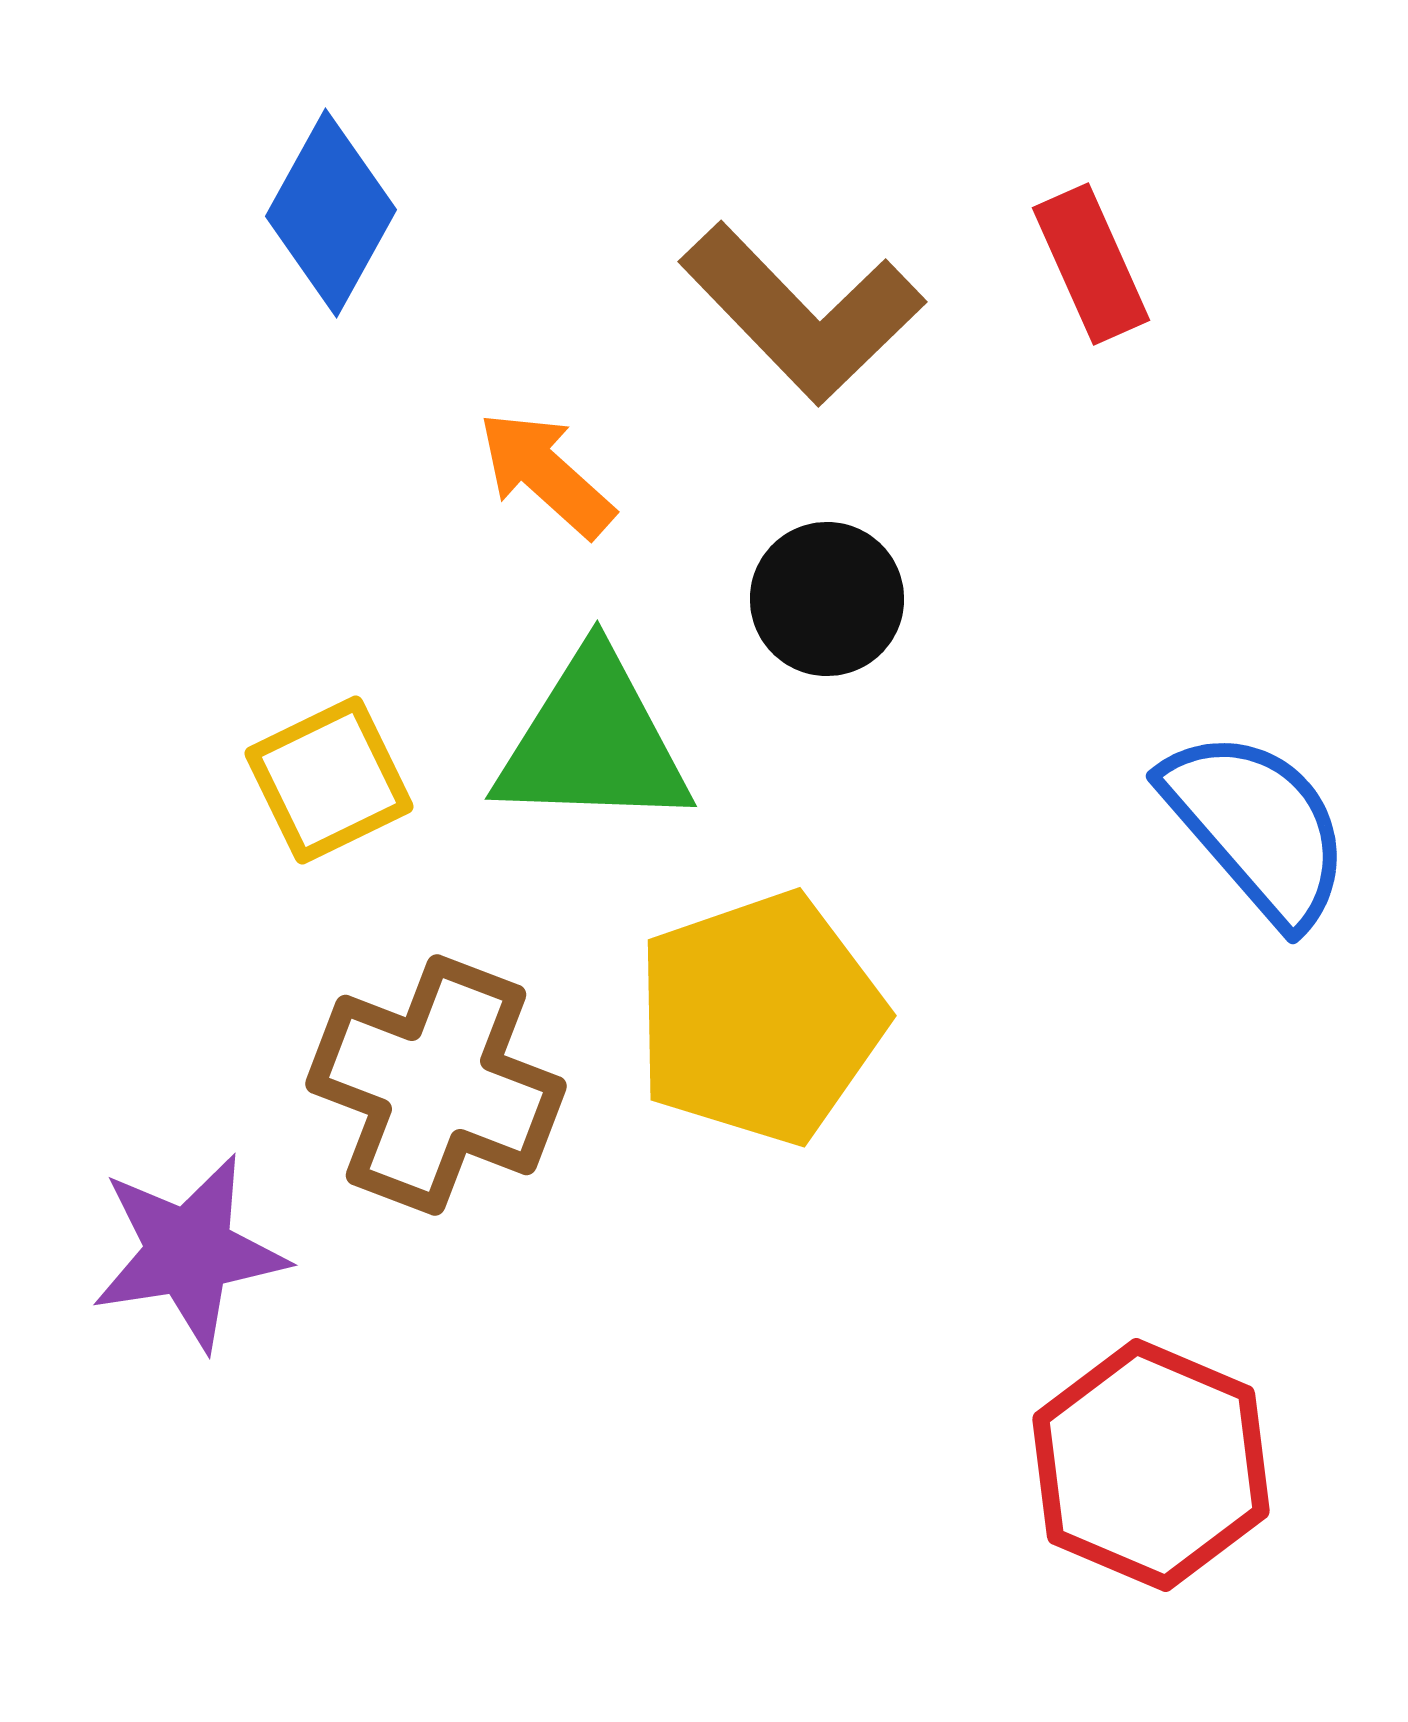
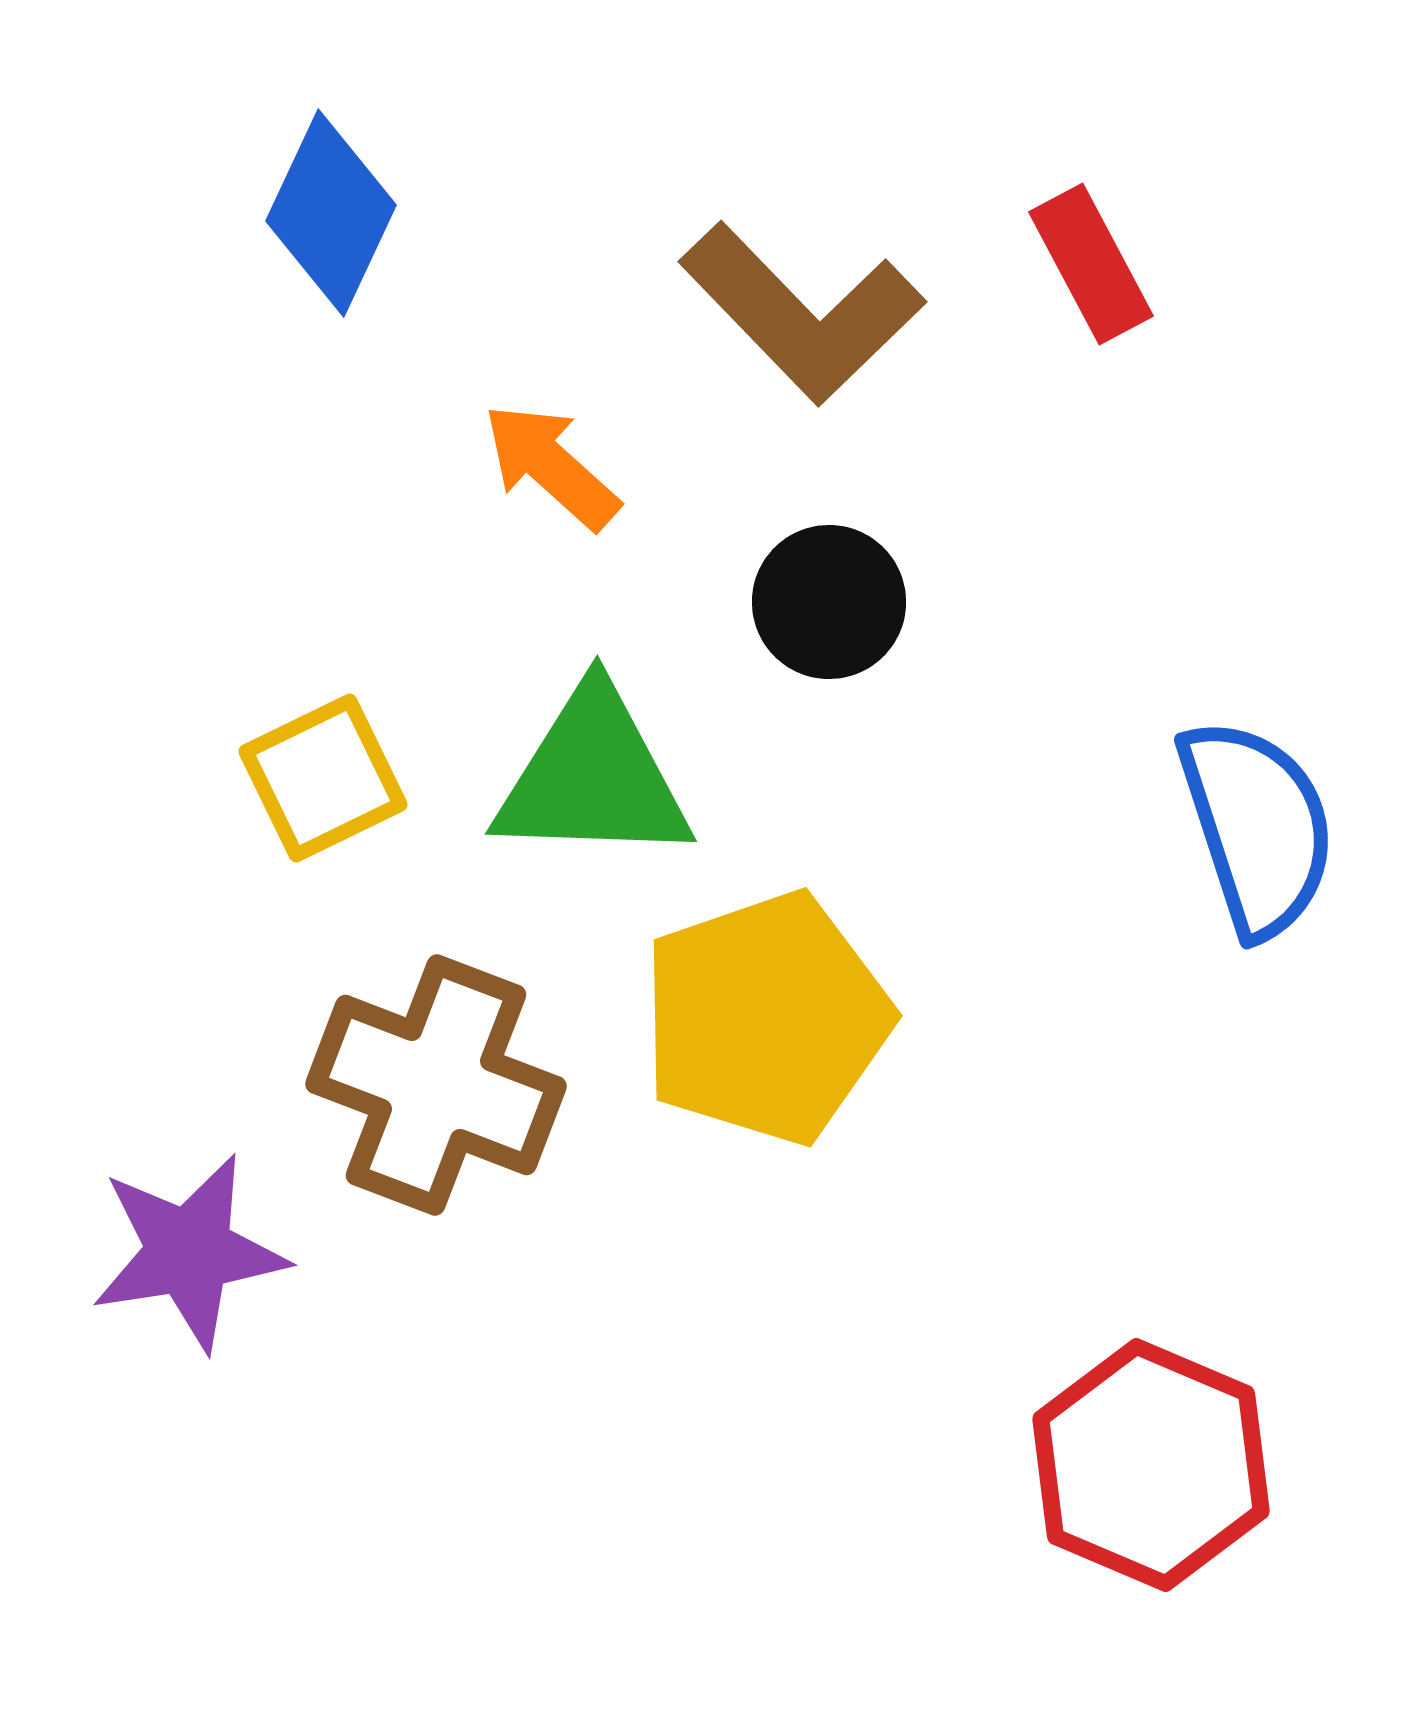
blue diamond: rotated 4 degrees counterclockwise
red rectangle: rotated 4 degrees counterclockwise
orange arrow: moved 5 px right, 8 px up
black circle: moved 2 px right, 3 px down
green triangle: moved 35 px down
yellow square: moved 6 px left, 2 px up
blue semicircle: rotated 23 degrees clockwise
yellow pentagon: moved 6 px right
